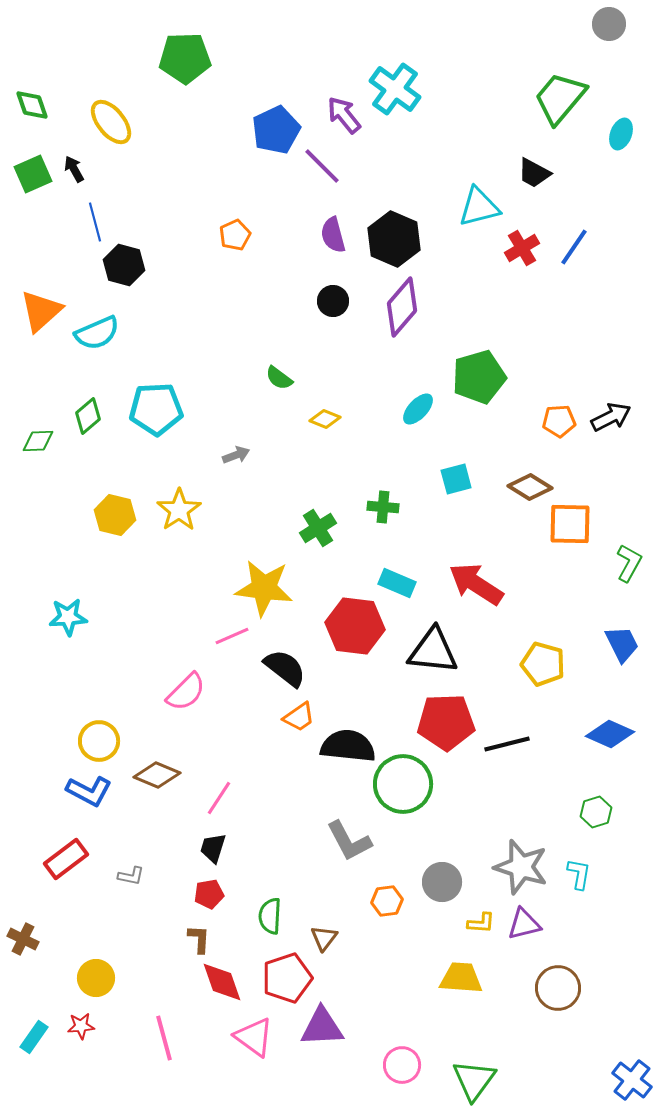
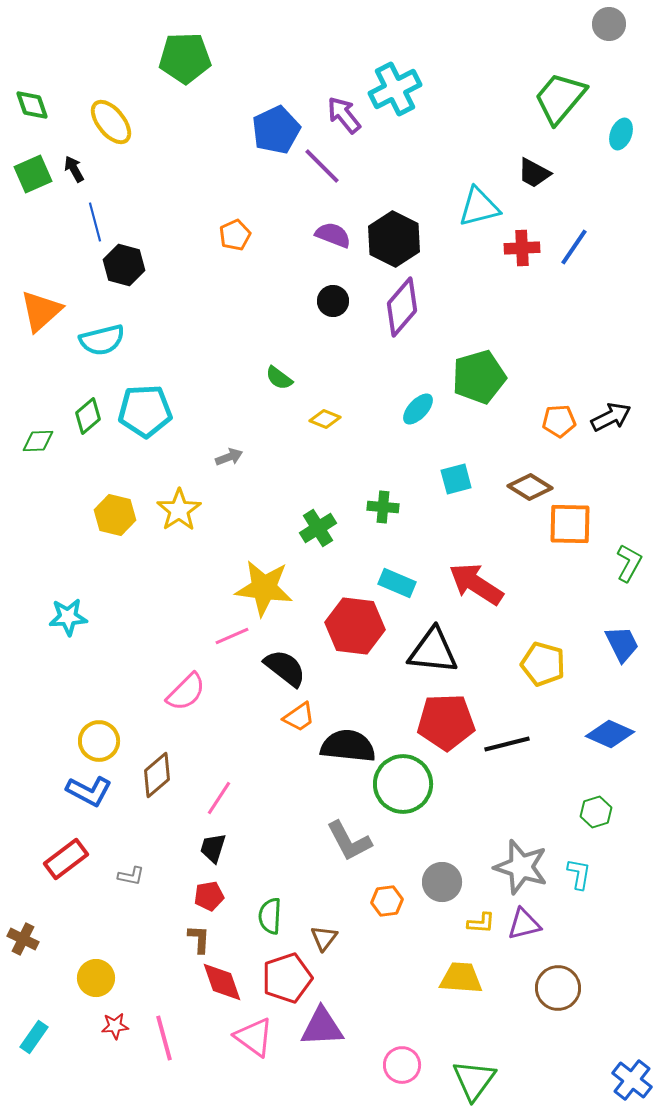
cyan cross at (395, 89): rotated 27 degrees clockwise
purple semicircle at (333, 235): rotated 126 degrees clockwise
black hexagon at (394, 239): rotated 4 degrees clockwise
red cross at (522, 248): rotated 28 degrees clockwise
cyan semicircle at (97, 333): moved 5 px right, 7 px down; rotated 9 degrees clockwise
cyan pentagon at (156, 409): moved 11 px left, 2 px down
gray arrow at (236, 455): moved 7 px left, 2 px down
brown diamond at (157, 775): rotated 63 degrees counterclockwise
red pentagon at (209, 894): moved 2 px down
red star at (81, 1026): moved 34 px right
